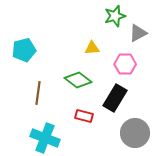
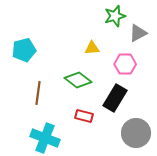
gray circle: moved 1 px right
